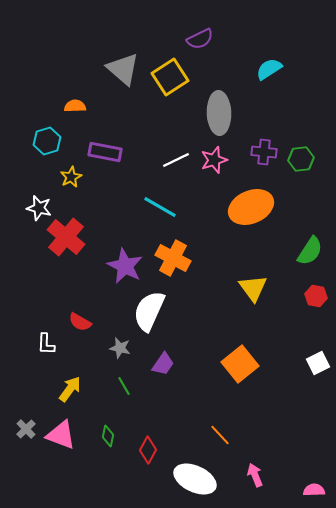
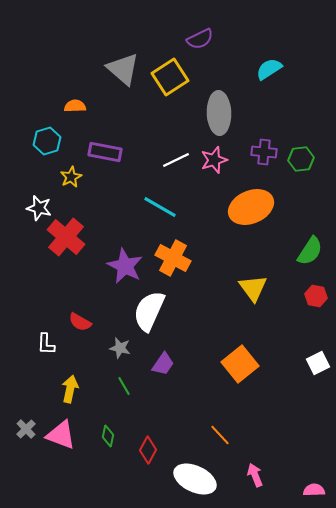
yellow arrow: rotated 24 degrees counterclockwise
